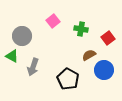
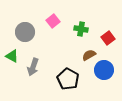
gray circle: moved 3 px right, 4 px up
